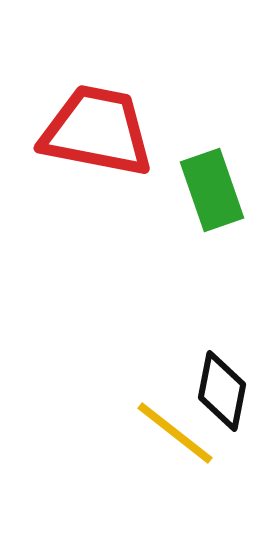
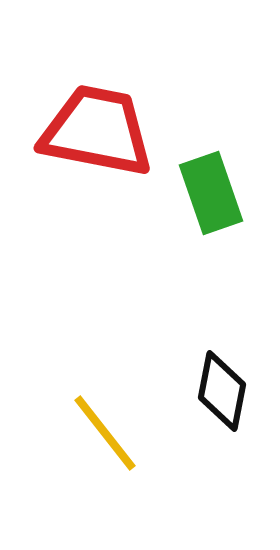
green rectangle: moved 1 px left, 3 px down
yellow line: moved 70 px left; rotated 14 degrees clockwise
